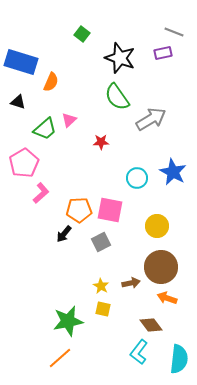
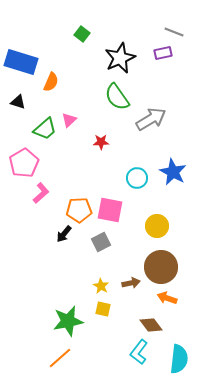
black star: rotated 28 degrees clockwise
